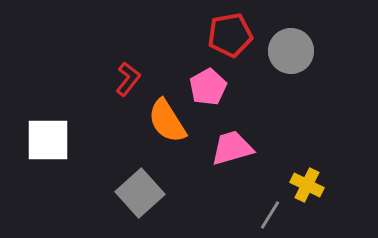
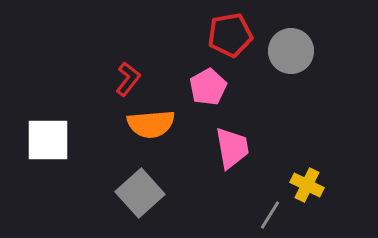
orange semicircle: moved 16 px left, 3 px down; rotated 63 degrees counterclockwise
pink trapezoid: rotated 96 degrees clockwise
